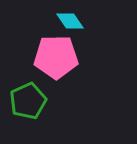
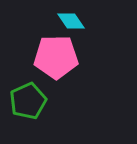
cyan diamond: moved 1 px right
